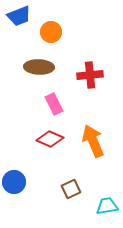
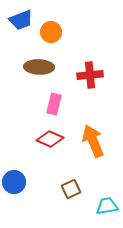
blue trapezoid: moved 2 px right, 4 px down
pink rectangle: rotated 40 degrees clockwise
